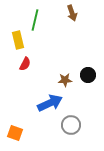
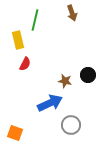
brown star: moved 1 px down; rotated 16 degrees clockwise
